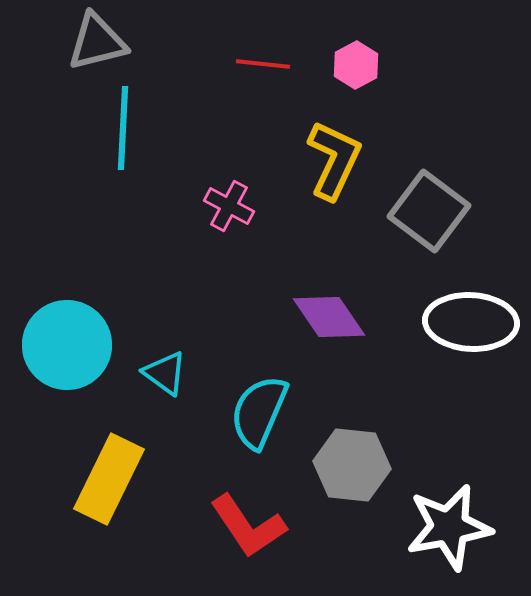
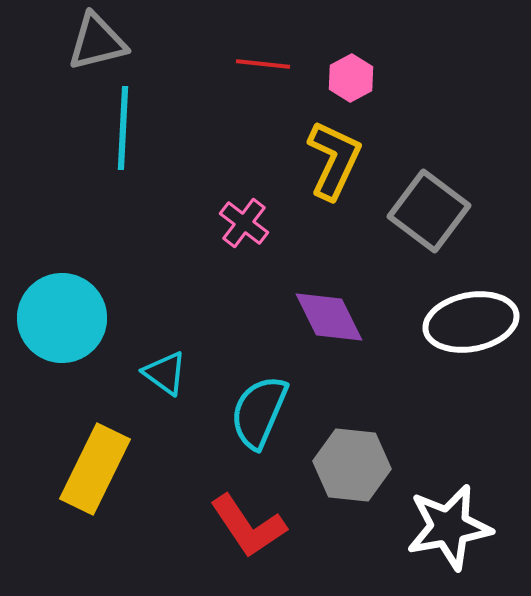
pink hexagon: moved 5 px left, 13 px down
pink cross: moved 15 px right, 17 px down; rotated 9 degrees clockwise
purple diamond: rotated 8 degrees clockwise
white ellipse: rotated 14 degrees counterclockwise
cyan circle: moved 5 px left, 27 px up
yellow rectangle: moved 14 px left, 10 px up
